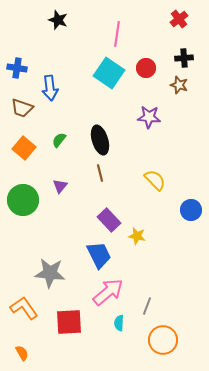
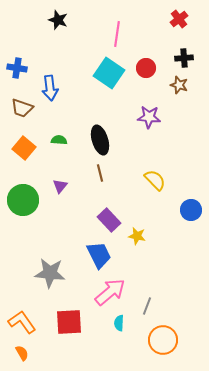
green semicircle: rotated 56 degrees clockwise
pink arrow: moved 2 px right
orange L-shape: moved 2 px left, 14 px down
